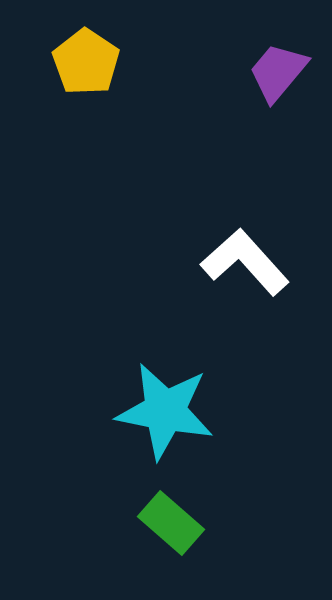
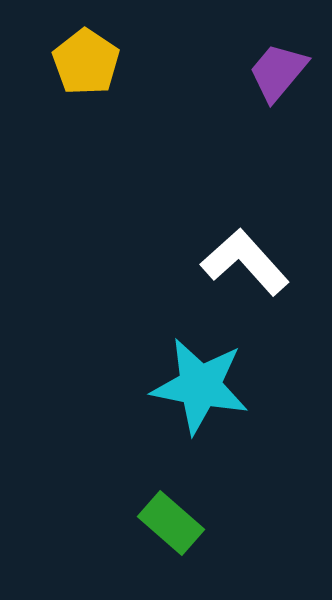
cyan star: moved 35 px right, 25 px up
